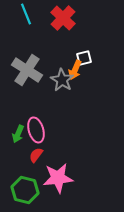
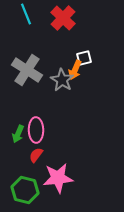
pink ellipse: rotated 15 degrees clockwise
